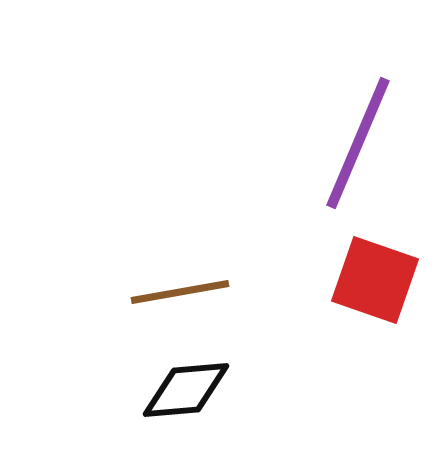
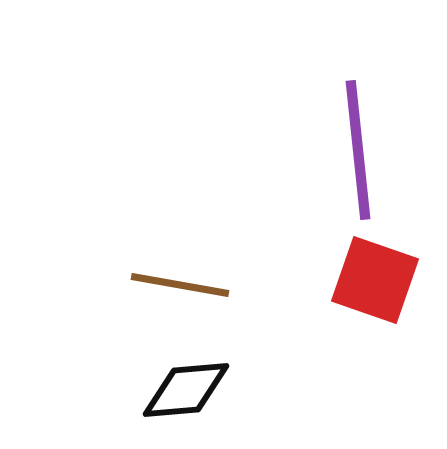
purple line: moved 7 px down; rotated 29 degrees counterclockwise
brown line: moved 7 px up; rotated 20 degrees clockwise
